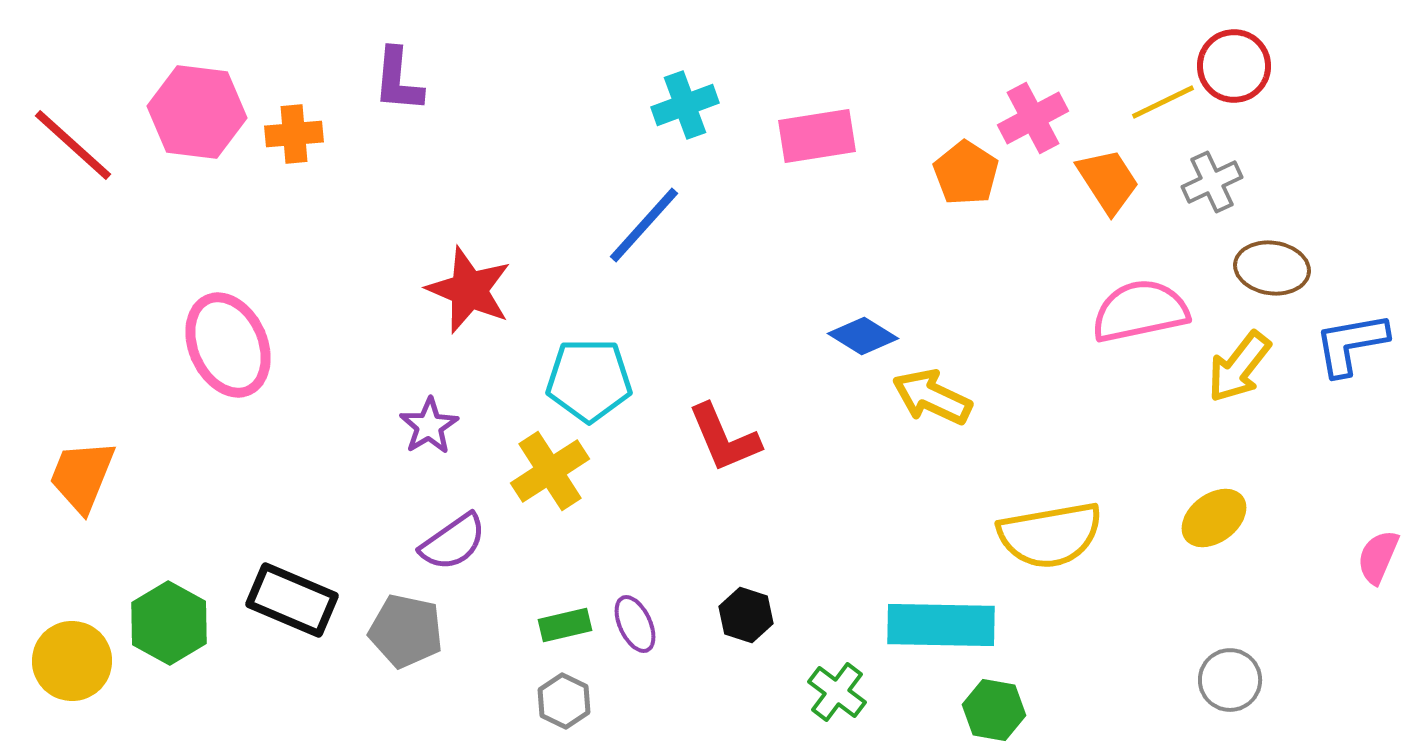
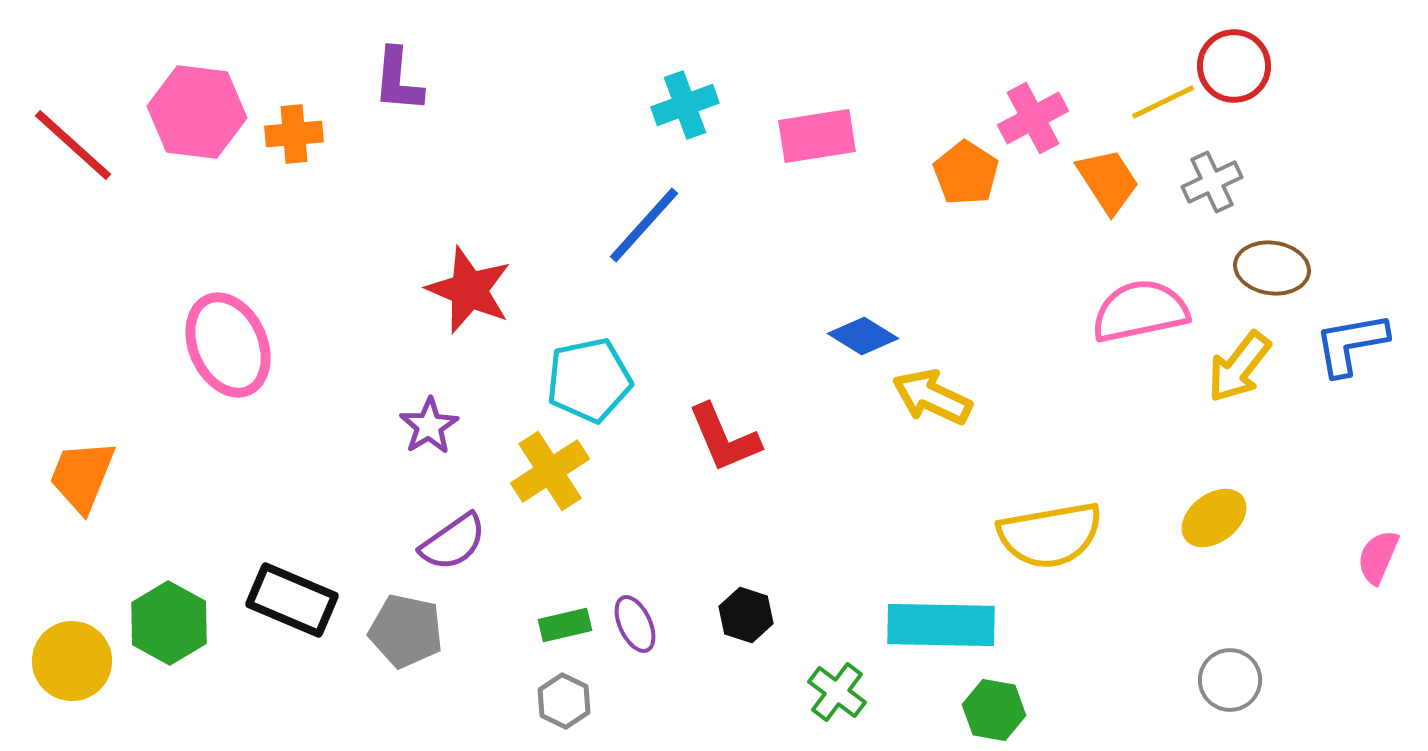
cyan pentagon at (589, 380): rotated 12 degrees counterclockwise
